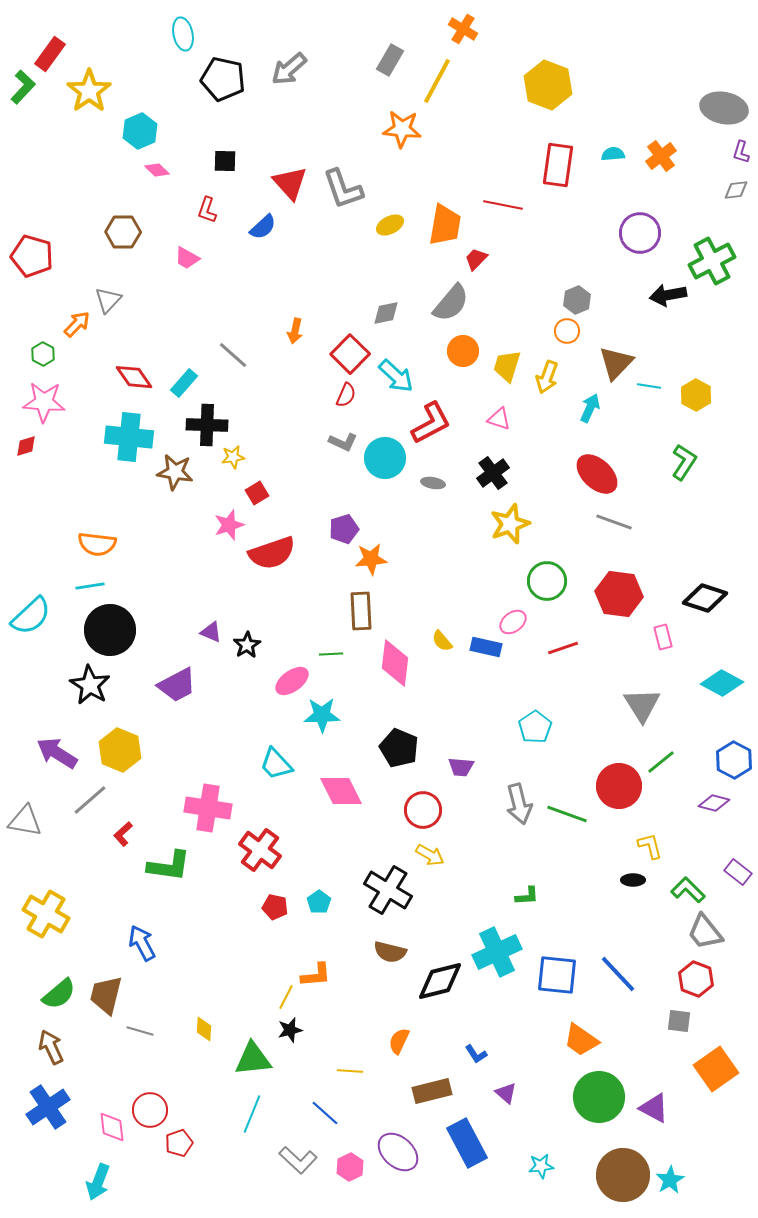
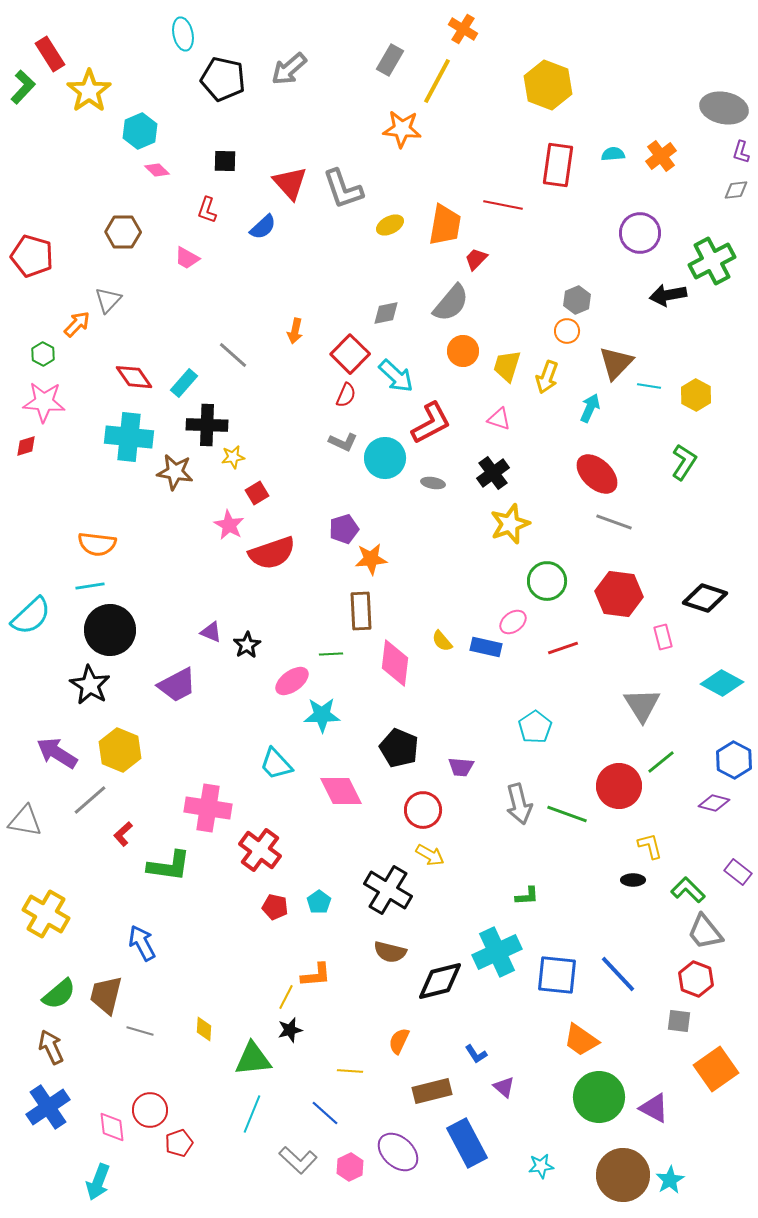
red rectangle at (50, 54): rotated 68 degrees counterclockwise
pink star at (229, 525): rotated 24 degrees counterclockwise
purple triangle at (506, 1093): moved 2 px left, 6 px up
